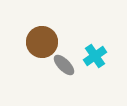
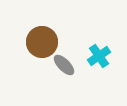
cyan cross: moved 4 px right
